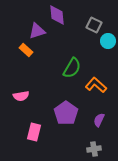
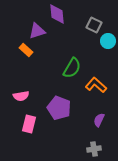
purple diamond: moved 1 px up
purple pentagon: moved 7 px left, 5 px up; rotated 15 degrees counterclockwise
pink rectangle: moved 5 px left, 8 px up
